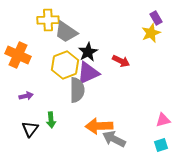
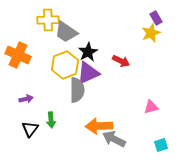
purple arrow: moved 3 px down
pink triangle: moved 12 px left, 13 px up
